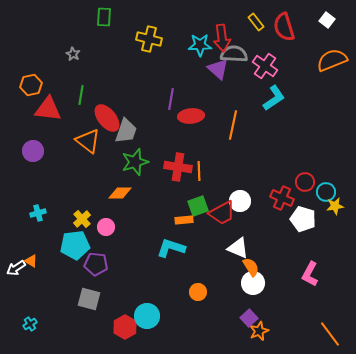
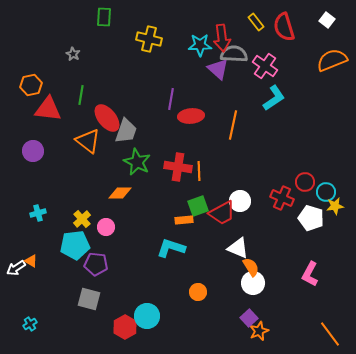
green star at (135, 162): moved 2 px right; rotated 28 degrees counterclockwise
white pentagon at (303, 219): moved 8 px right, 1 px up
